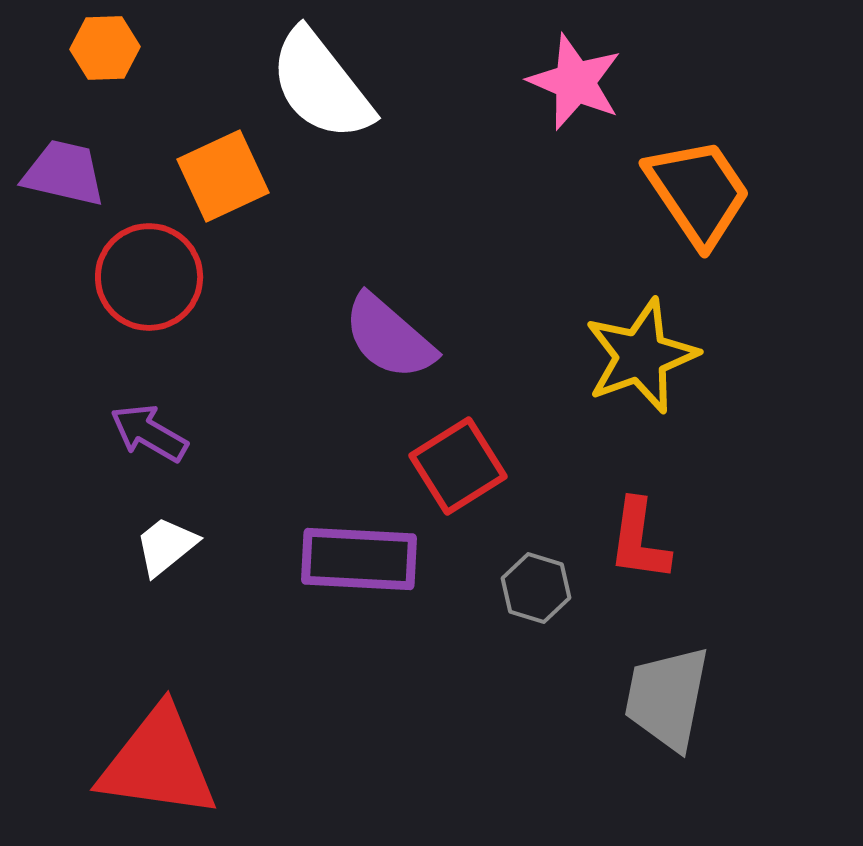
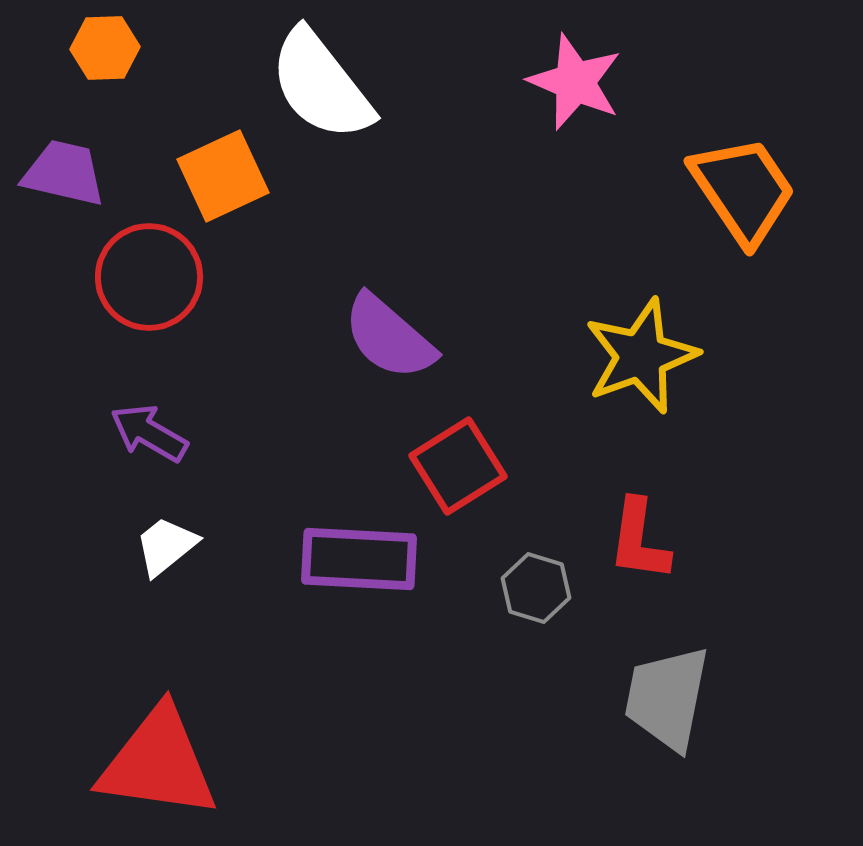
orange trapezoid: moved 45 px right, 2 px up
